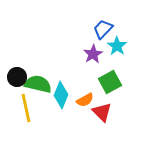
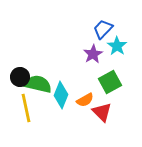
black circle: moved 3 px right
